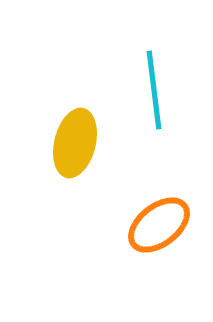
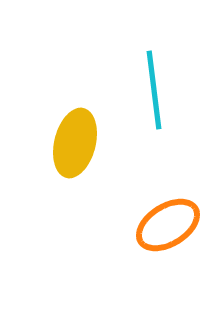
orange ellipse: moved 9 px right; rotated 6 degrees clockwise
